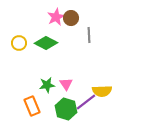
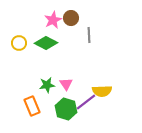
pink star: moved 3 px left, 3 px down
